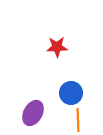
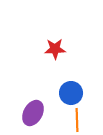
red star: moved 2 px left, 2 px down
orange line: moved 1 px left
